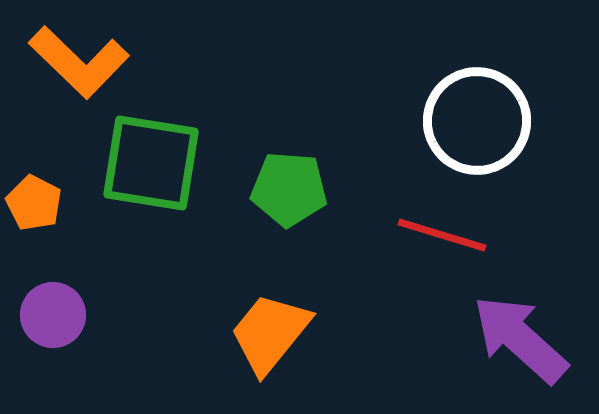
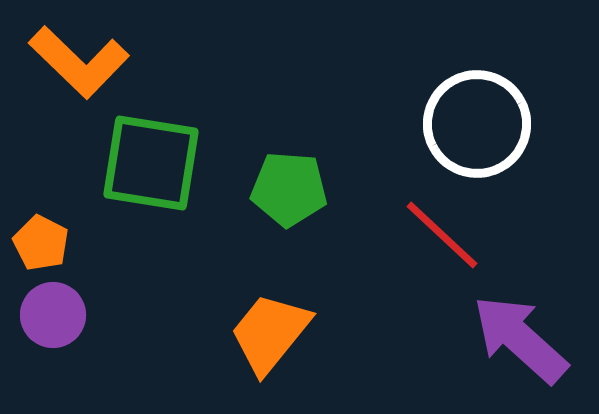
white circle: moved 3 px down
orange pentagon: moved 7 px right, 40 px down
red line: rotated 26 degrees clockwise
